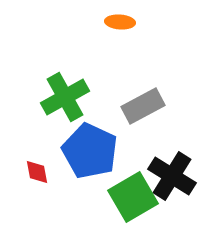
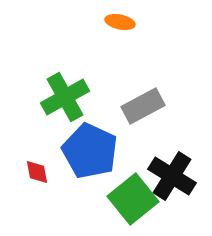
orange ellipse: rotated 8 degrees clockwise
green square: moved 2 px down; rotated 9 degrees counterclockwise
